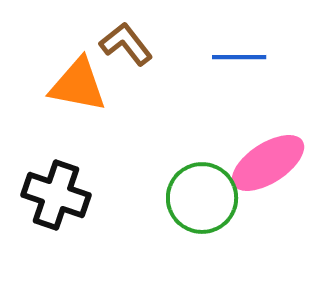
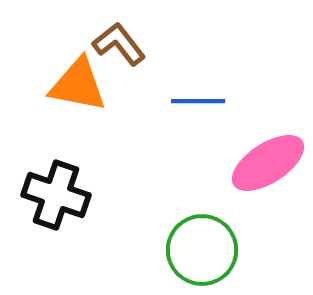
brown L-shape: moved 7 px left
blue line: moved 41 px left, 44 px down
green circle: moved 52 px down
